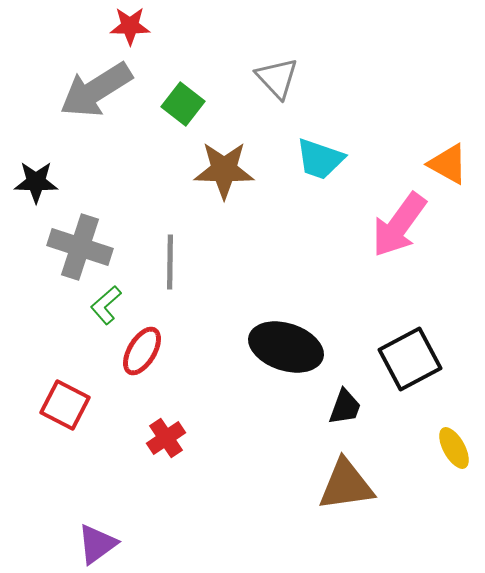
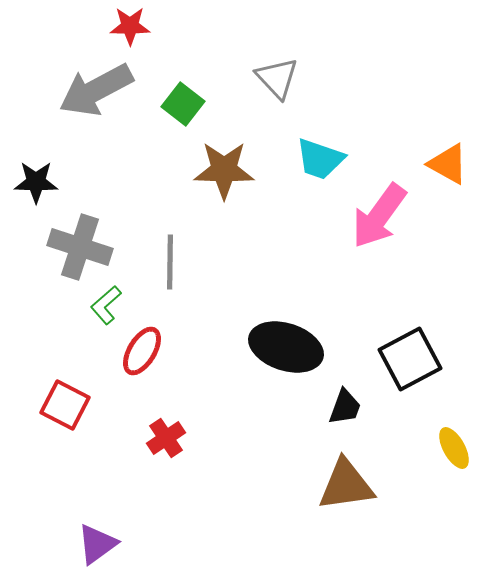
gray arrow: rotated 4 degrees clockwise
pink arrow: moved 20 px left, 9 px up
